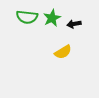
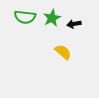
green semicircle: moved 2 px left
yellow semicircle: rotated 108 degrees counterclockwise
